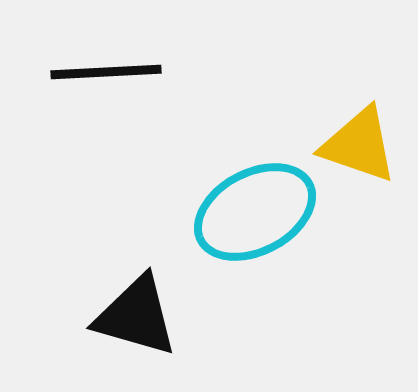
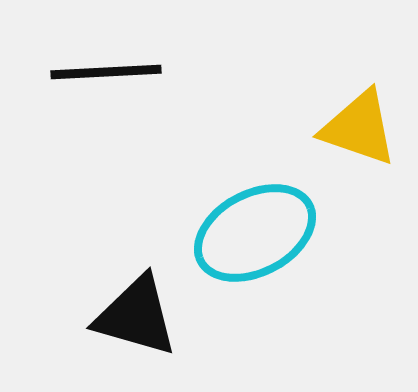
yellow triangle: moved 17 px up
cyan ellipse: moved 21 px down
